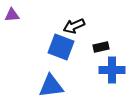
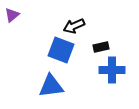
purple triangle: rotated 35 degrees counterclockwise
blue square: moved 3 px down
